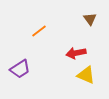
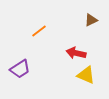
brown triangle: moved 1 px right, 1 px down; rotated 40 degrees clockwise
red arrow: rotated 24 degrees clockwise
